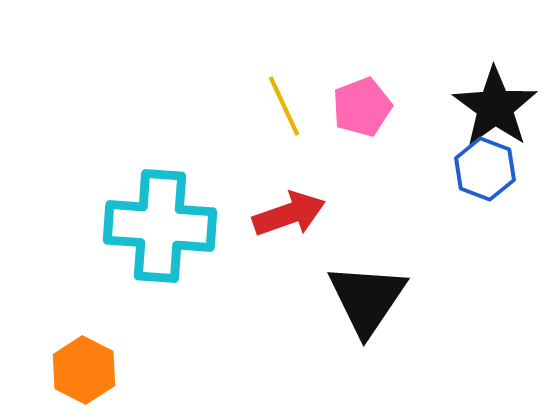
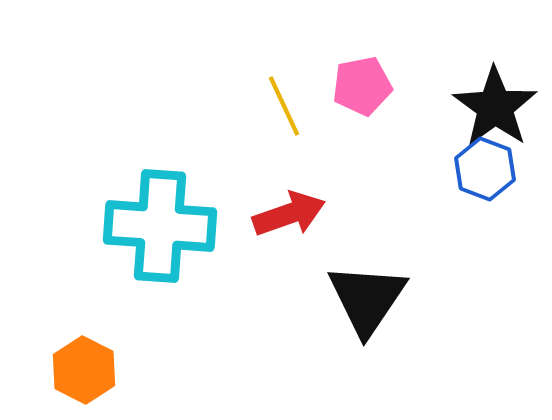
pink pentagon: moved 21 px up; rotated 10 degrees clockwise
